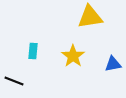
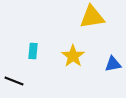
yellow triangle: moved 2 px right
